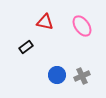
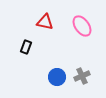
black rectangle: rotated 32 degrees counterclockwise
blue circle: moved 2 px down
